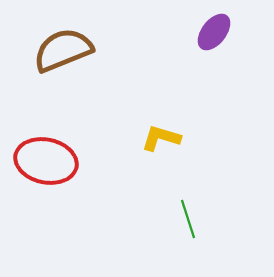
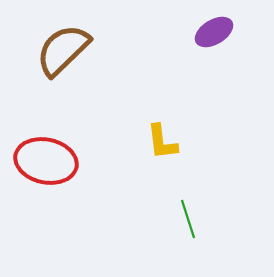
purple ellipse: rotated 21 degrees clockwise
brown semicircle: rotated 22 degrees counterclockwise
yellow L-shape: moved 1 px right, 4 px down; rotated 114 degrees counterclockwise
